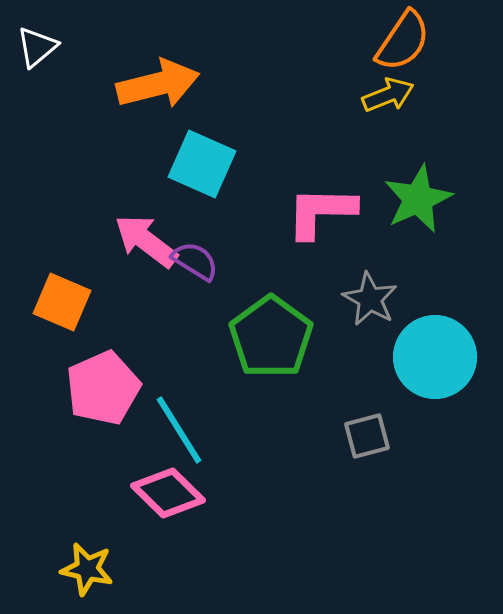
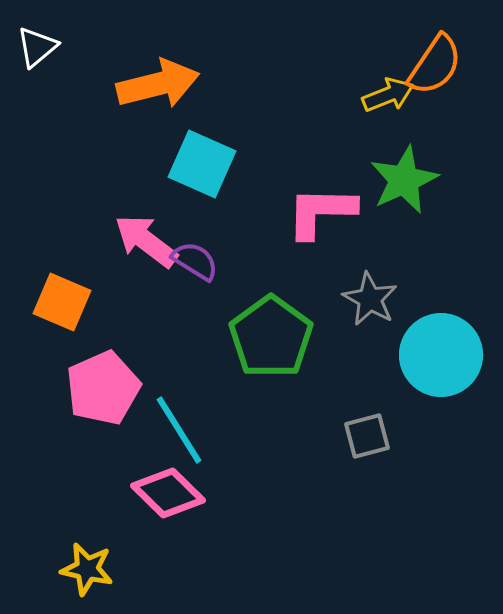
orange semicircle: moved 32 px right, 24 px down
green star: moved 14 px left, 19 px up
cyan circle: moved 6 px right, 2 px up
